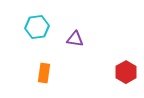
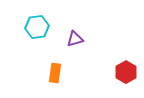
purple triangle: rotated 24 degrees counterclockwise
orange rectangle: moved 11 px right
